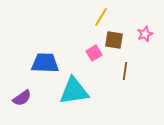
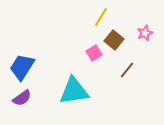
pink star: moved 1 px up
brown square: rotated 30 degrees clockwise
blue trapezoid: moved 23 px left, 4 px down; rotated 60 degrees counterclockwise
brown line: moved 2 px right, 1 px up; rotated 30 degrees clockwise
